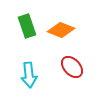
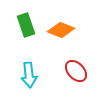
green rectangle: moved 1 px left, 1 px up
red ellipse: moved 4 px right, 4 px down
